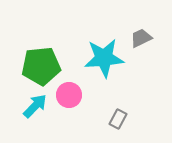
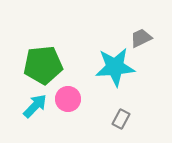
cyan star: moved 11 px right, 9 px down
green pentagon: moved 2 px right, 1 px up
pink circle: moved 1 px left, 4 px down
gray rectangle: moved 3 px right
